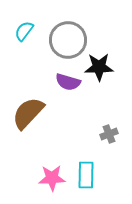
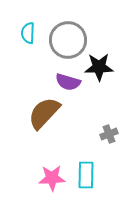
cyan semicircle: moved 4 px right, 2 px down; rotated 35 degrees counterclockwise
brown semicircle: moved 16 px right
